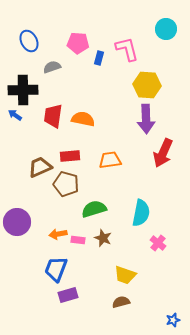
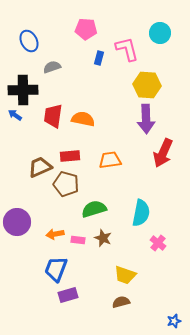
cyan circle: moved 6 px left, 4 px down
pink pentagon: moved 8 px right, 14 px up
orange arrow: moved 3 px left
blue star: moved 1 px right, 1 px down
